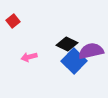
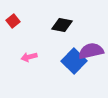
black diamond: moved 5 px left, 19 px up; rotated 15 degrees counterclockwise
